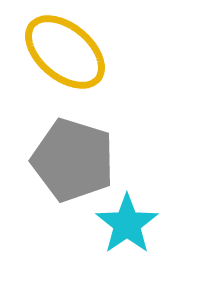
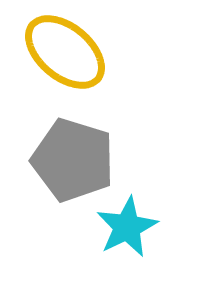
cyan star: moved 3 px down; rotated 8 degrees clockwise
